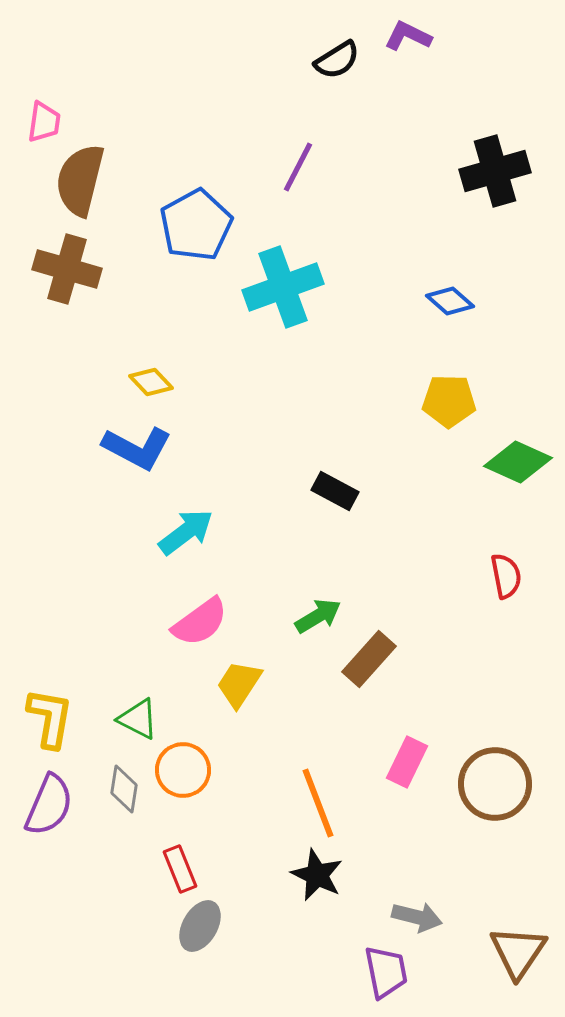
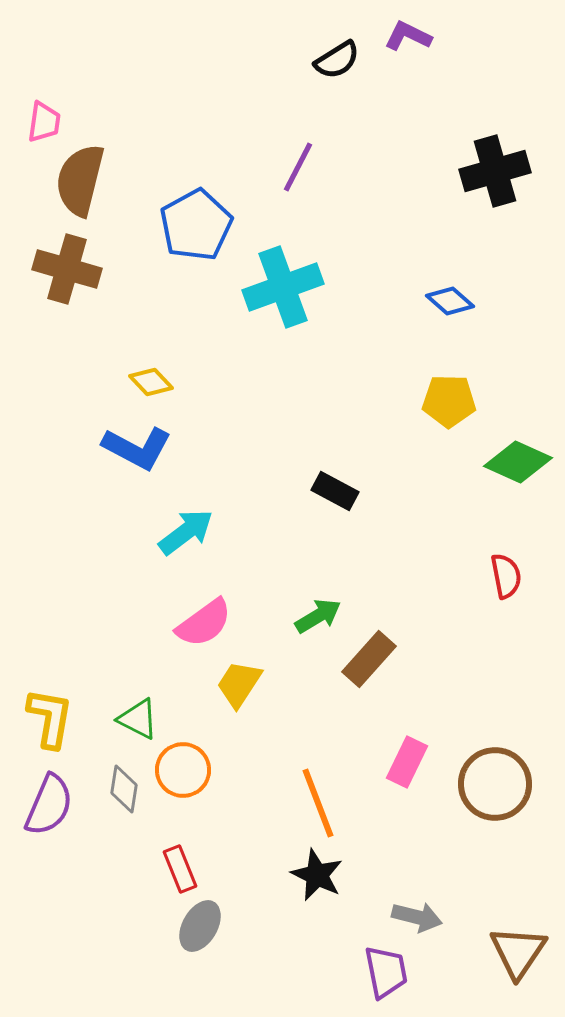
pink semicircle: moved 4 px right, 1 px down
